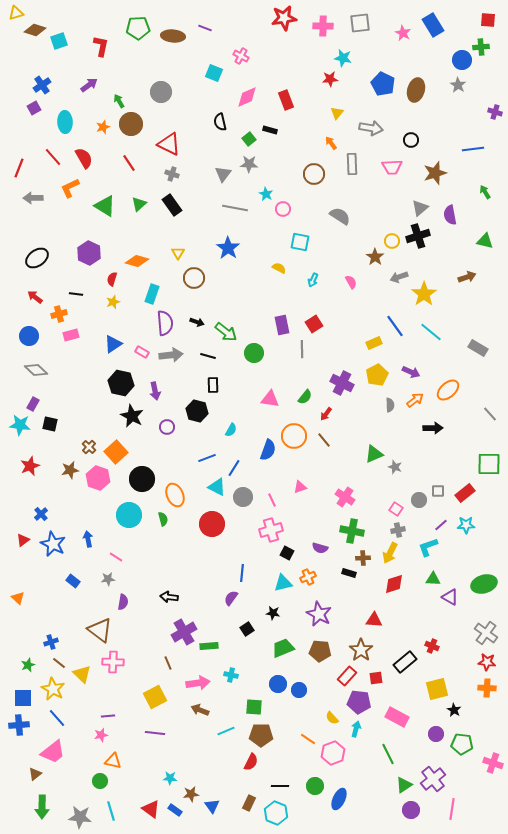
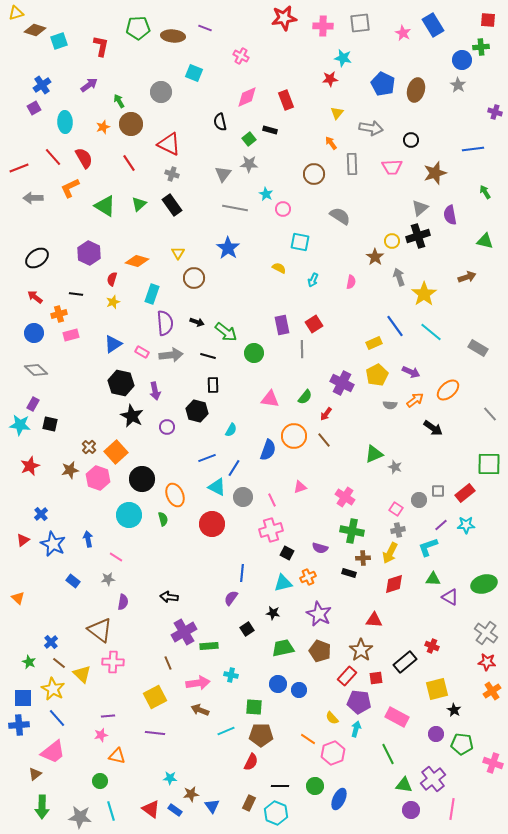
cyan square at (214, 73): moved 20 px left
red line at (19, 168): rotated 48 degrees clockwise
gray arrow at (399, 277): rotated 90 degrees clockwise
pink semicircle at (351, 282): rotated 40 degrees clockwise
blue circle at (29, 336): moved 5 px right, 3 px up
gray semicircle at (390, 405): rotated 96 degrees clockwise
black arrow at (433, 428): rotated 36 degrees clockwise
blue cross at (51, 642): rotated 24 degrees counterclockwise
green trapezoid at (283, 648): rotated 10 degrees clockwise
brown pentagon at (320, 651): rotated 15 degrees clockwise
green star at (28, 665): moved 1 px right, 3 px up; rotated 24 degrees counterclockwise
orange cross at (487, 688): moved 5 px right, 3 px down; rotated 36 degrees counterclockwise
orange triangle at (113, 761): moved 4 px right, 5 px up
green triangle at (404, 785): rotated 42 degrees clockwise
